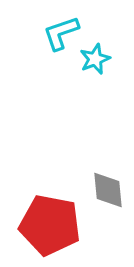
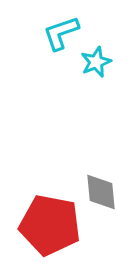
cyan star: moved 1 px right, 3 px down
gray diamond: moved 7 px left, 2 px down
